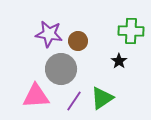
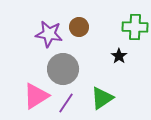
green cross: moved 4 px right, 4 px up
brown circle: moved 1 px right, 14 px up
black star: moved 5 px up
gray circle: moved 2 px right
pink triangle: rotated 28 degrees counterclockwise
purple line: moved 8 px left, 2 px down
